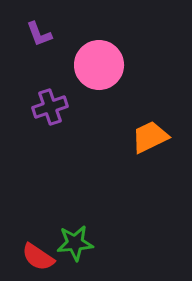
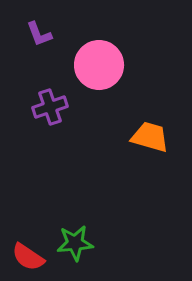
orange trapezoid: rotated 42 degrees clockwise
red semicircle: moved 10 px left
